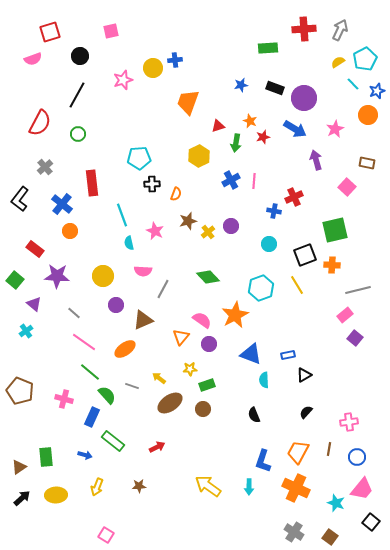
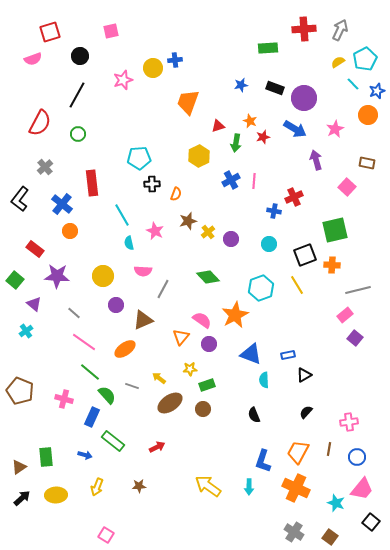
cyan line at (122, 215): rotated 10 degrees counterclockwise
purple circle at (231, 226): moved 13 px down
